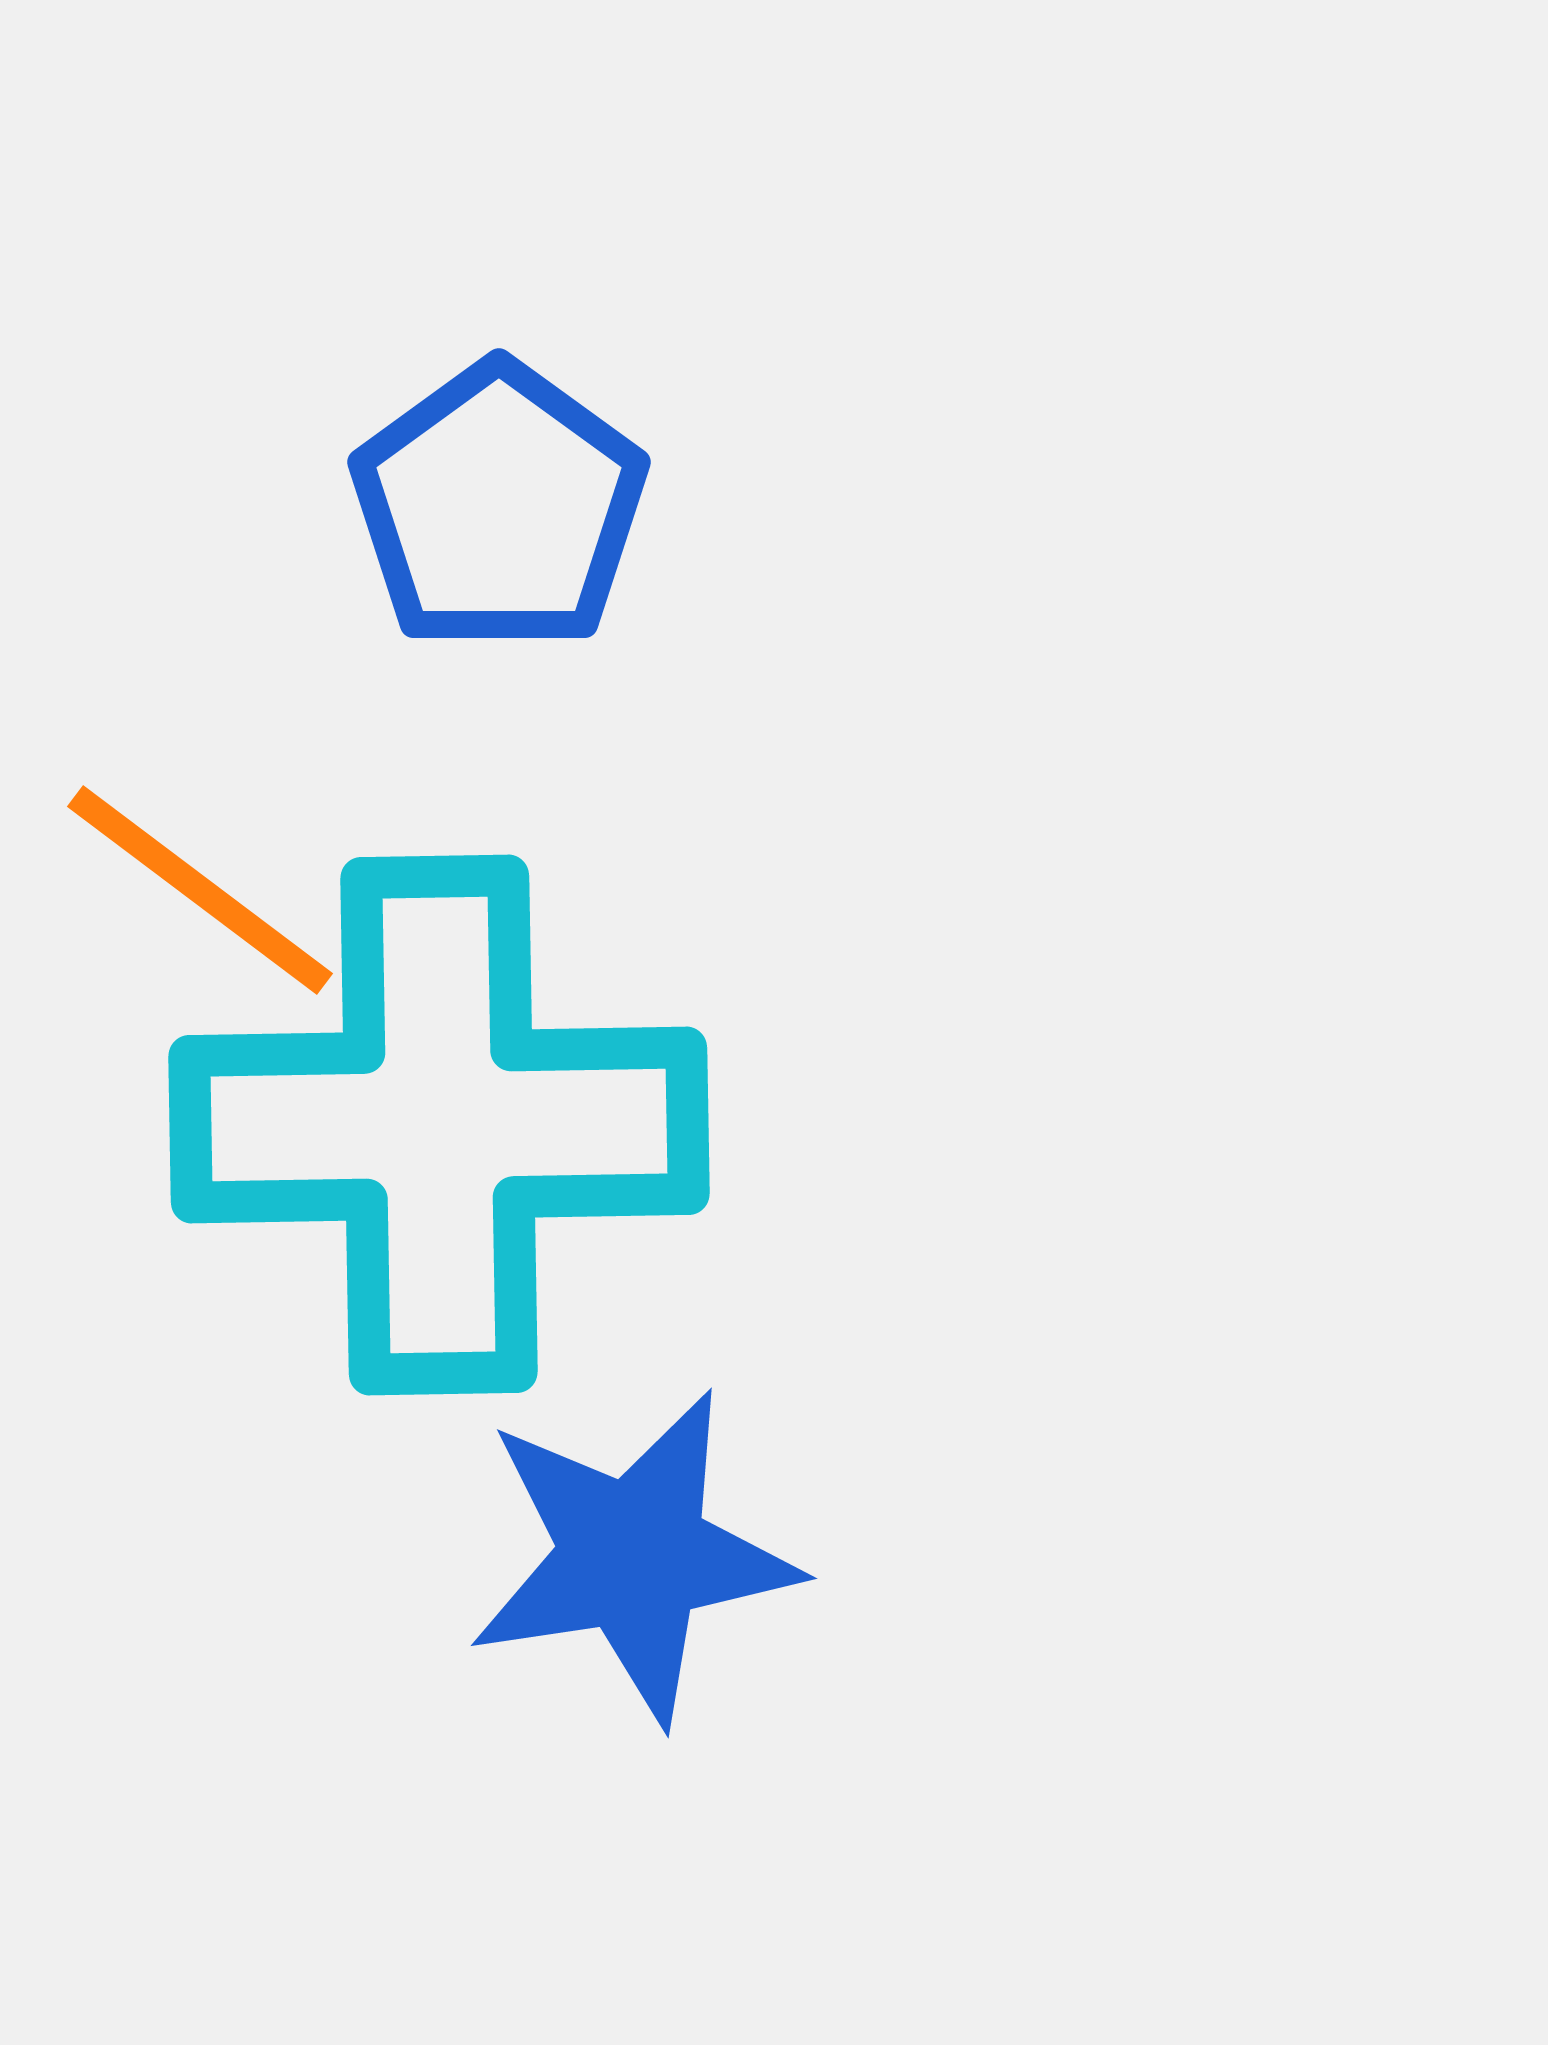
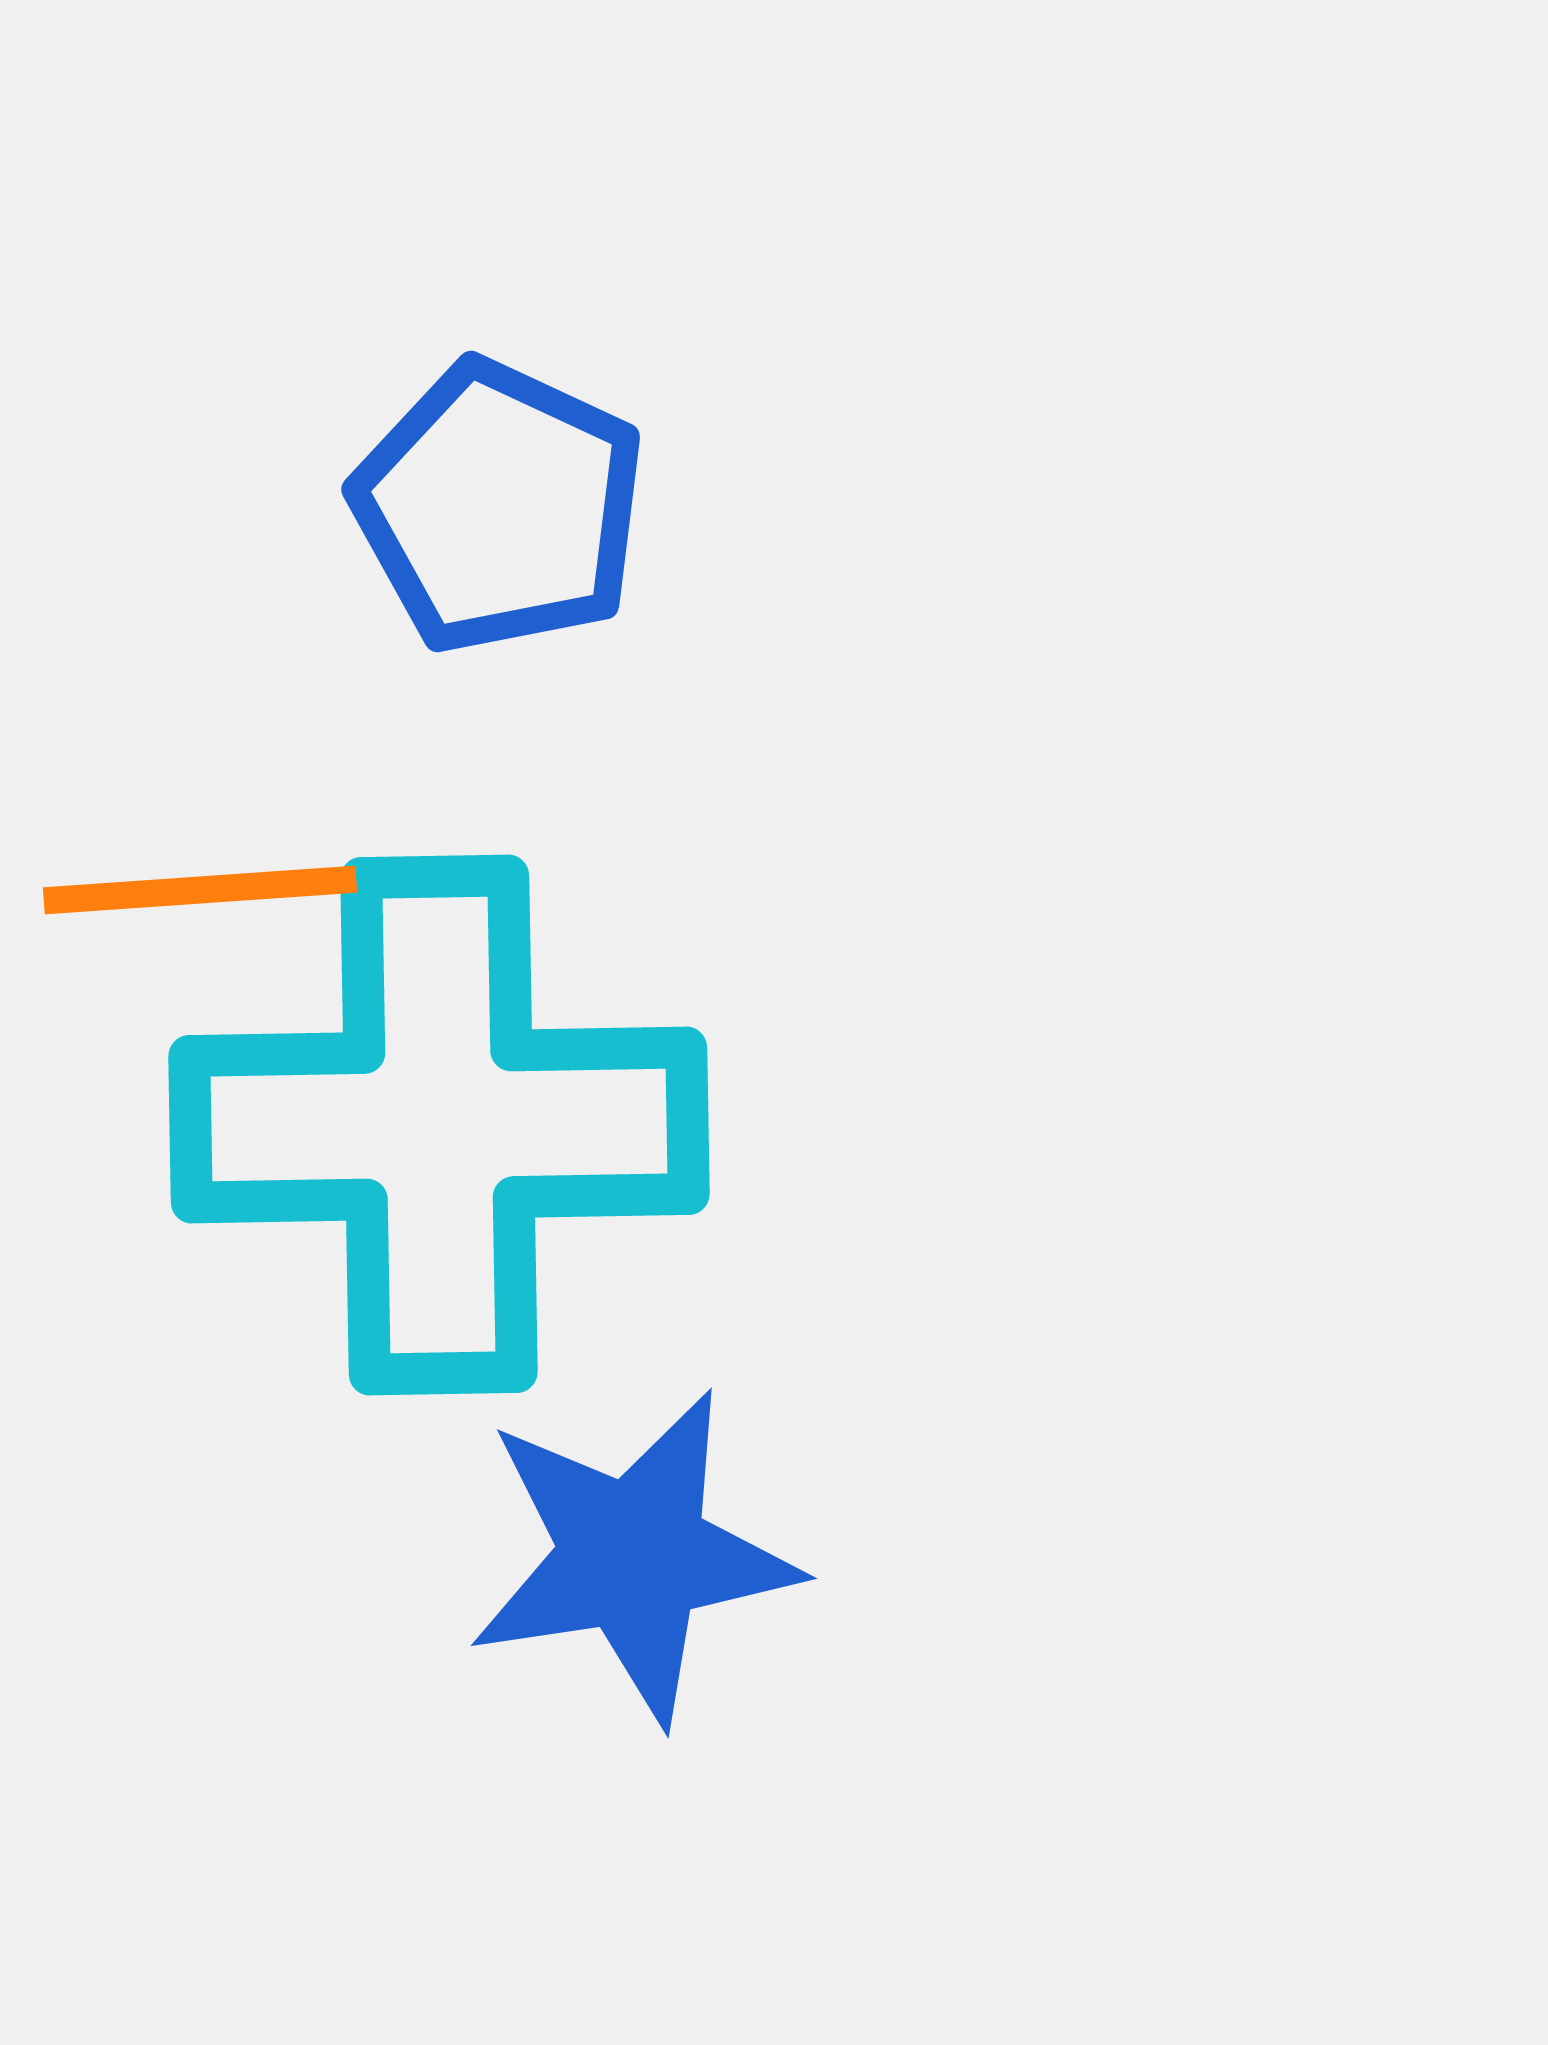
blue pentagon: rotated 11 degrees counterclockwise
orange line: rotated 41 degrees counterclockwise
